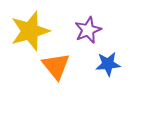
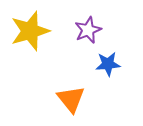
orange triangle: moved 15 px right, 33 px down
